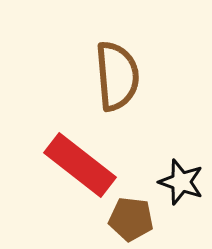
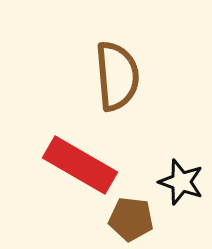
red rectangle: rotated 8 degrees counterclockwise
